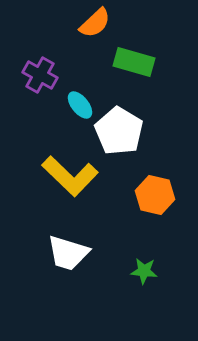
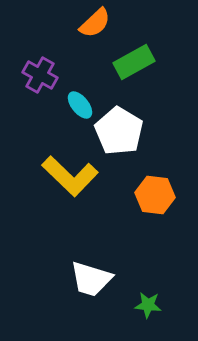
green rectangle: rotated 45 degrees counterclockwise
orange hexagon: rotated 6 degrees counterclockwise
white trapezoid: moved 23 px right, 26 px down
green star: moved 4 px right, 34 px down
